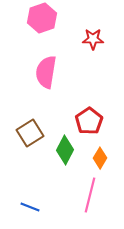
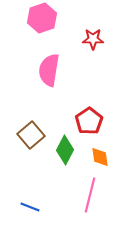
pink semicircle: moved 3 px right, 2 px up
brown square: moved 1 px right, 2 px down; rotated 8 degrees counterclockwise
orange diamond: moved 1 px up; rotated 40 degrees counterclockwise
